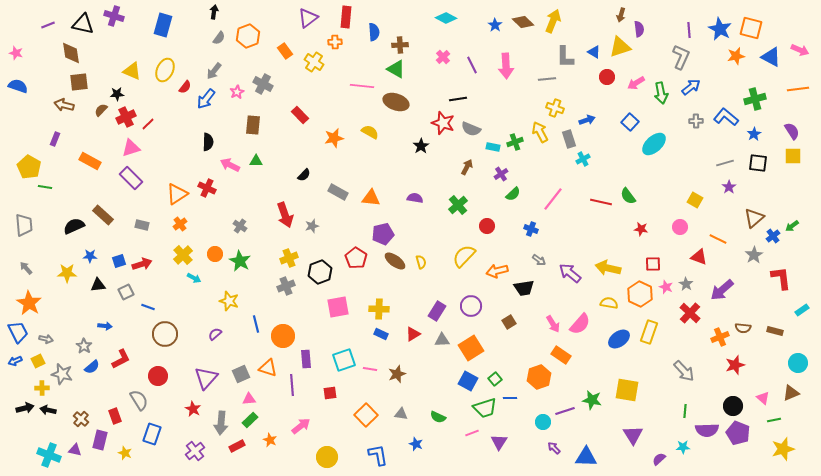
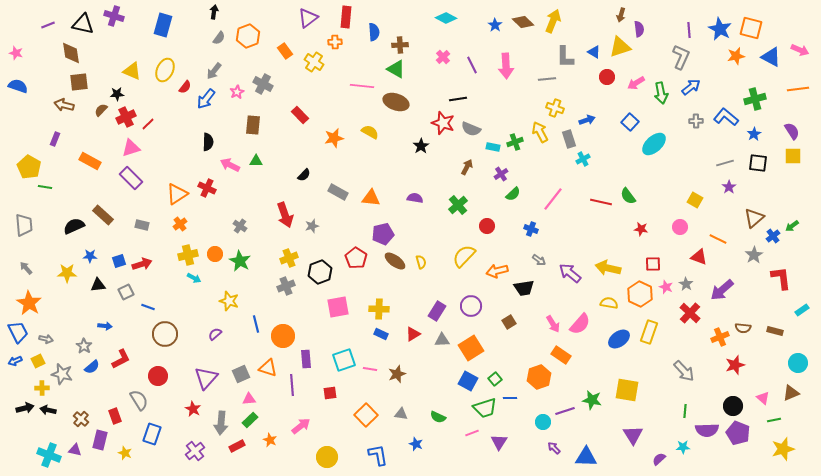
yellow cross at (183, 255): moved 5 px right; rotated 30 degrees clockwise
